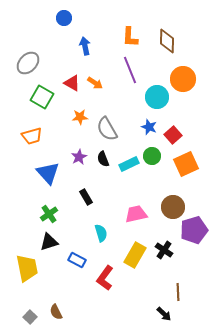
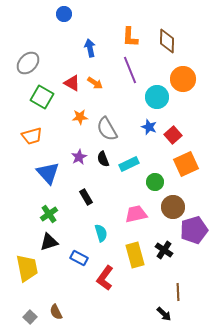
blue circle: moved 4 px up
blue arrow: moved 5 px right, 2 px down
green circle: moved 3 px right, 26 px down
yellow rectangle: rotated 45 degrees counterclockwise
blue rectangle: moved 2 px right, 2 px up
